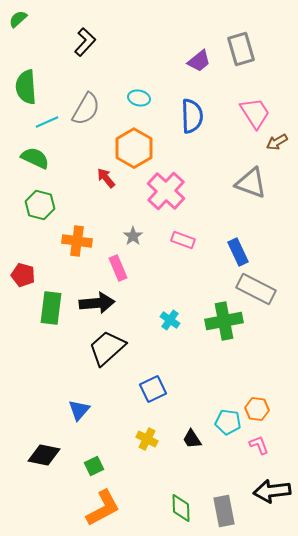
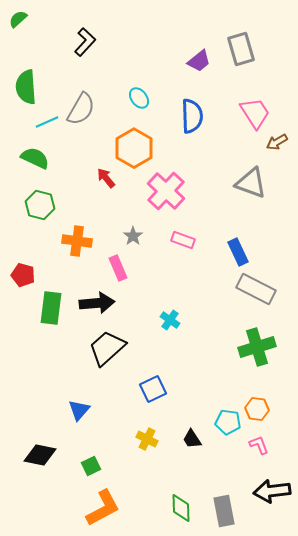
cyan ellipse at (139, 98): rotated 40 degrees clockwise
gray semicircle at (86, 109): moved 5 px left
green cross at (224, 321): moved 33 px right, 26 px down; rotated 6 degrees counterclockwise
black diamond at (44, 455): moved 4 px left
green square at (94, 466): moved 3 px left
